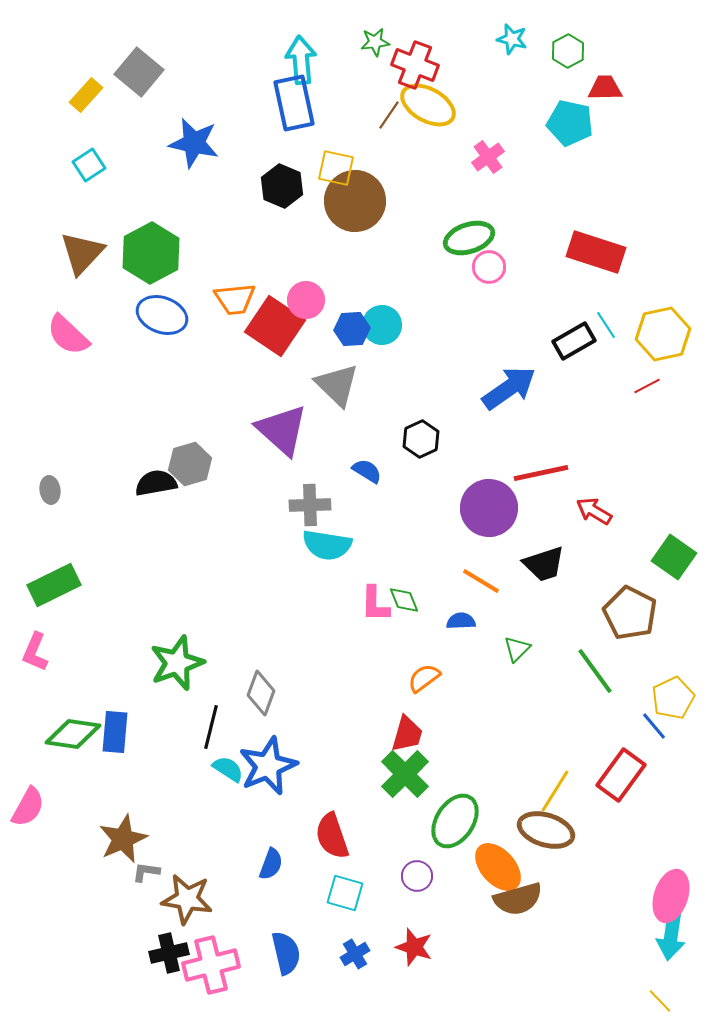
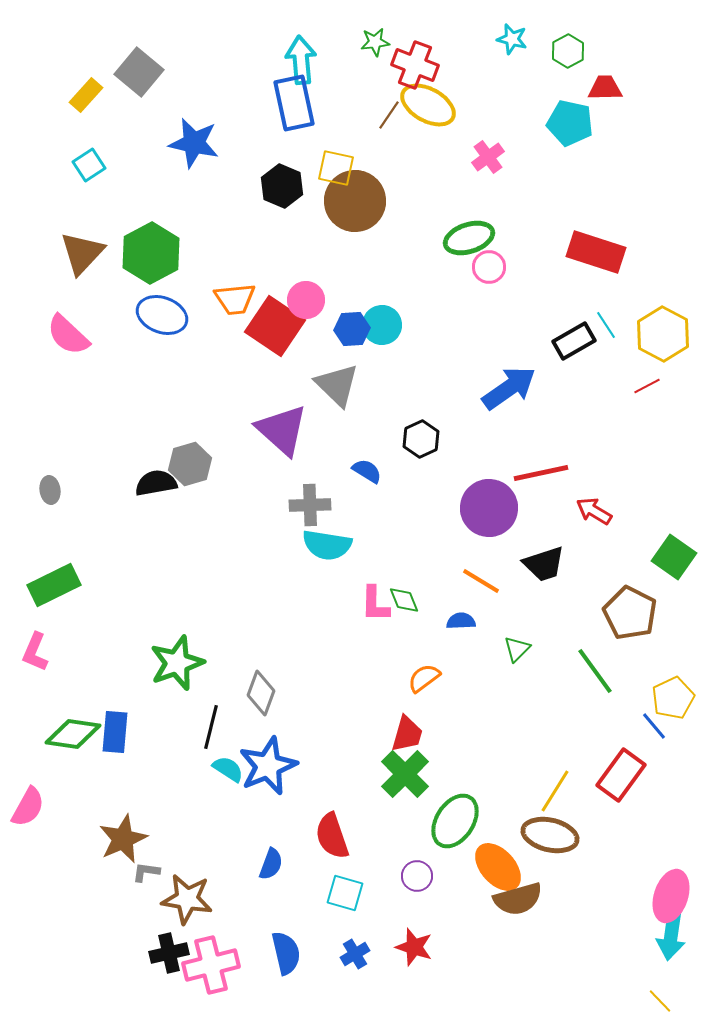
yellow hexagon at (663, 334): rotated 20 degrees counterclockwise
brown ellipse at (546, 830): moved 4 px right, 5 px down; rotated 4 degrees counterclockwise
